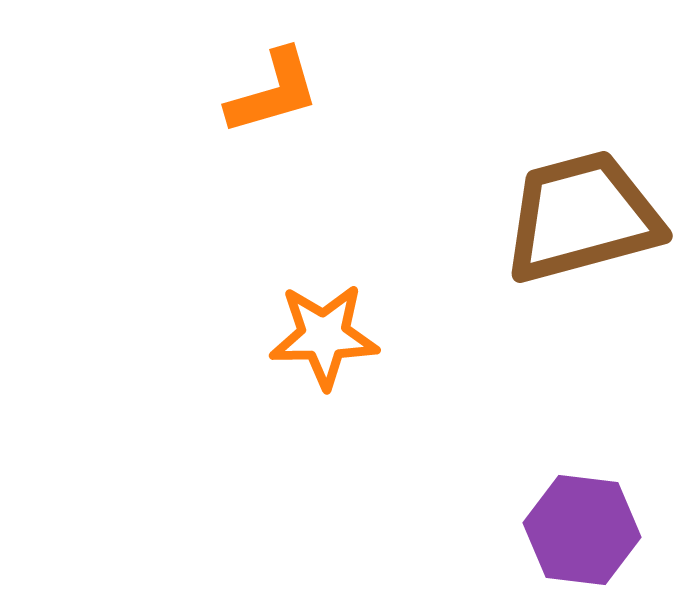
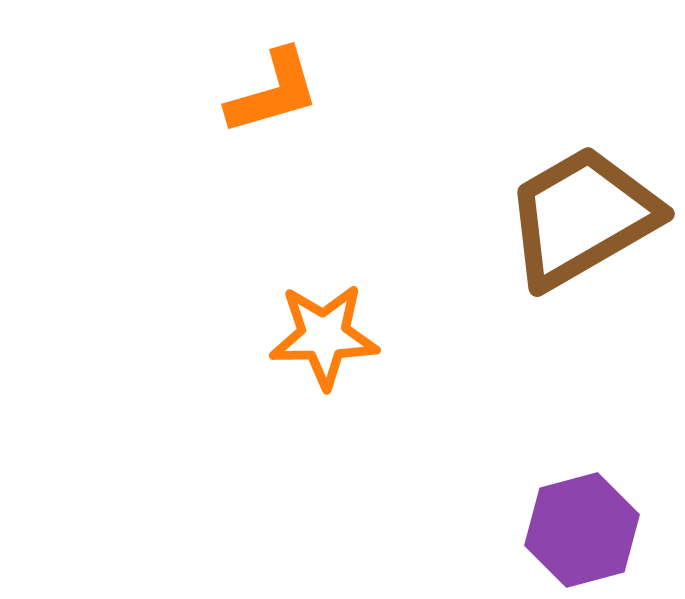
brown trapezoid: rotated 15 degrees counterclockwise
purple hexagon: rotated 22 degrees counterclockwise
